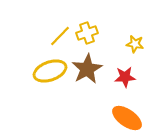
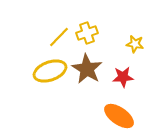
yellow line: moved 1 px left, 1 px down
brown star: rotated 12 degrees counterclockwise
red star: moved 2 px left
orange ellipse: moved 8 px left, 2 px up
